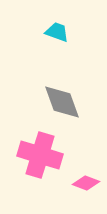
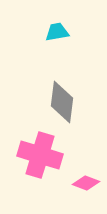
cyan trapezoid: rotated 30 degrees counterclockwise
gray diamond: rotated 27 degrees clockwise
